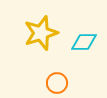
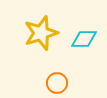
cyan diamond: moved 3 px up
